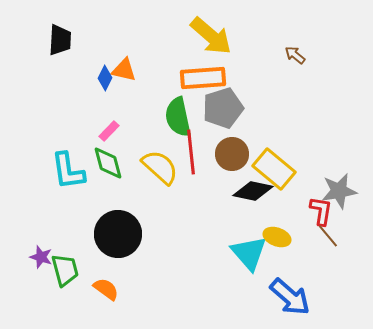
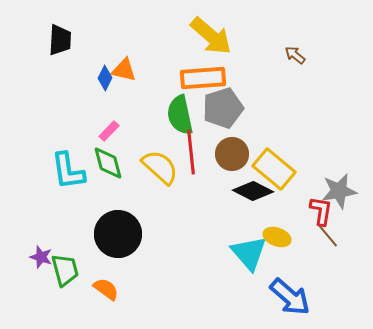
green semicircle: moved 2 px right, 2 px up
black diamond: rotated 15 degrees clockwise
